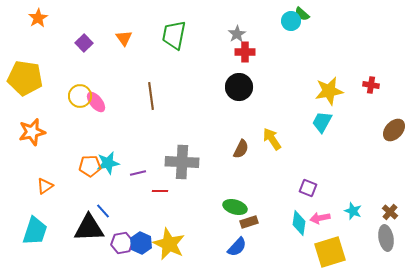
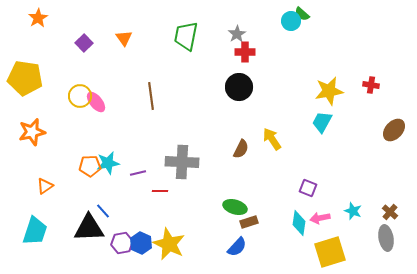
green trapezoid at (174, 35): moved 12 px right, 1 px down
